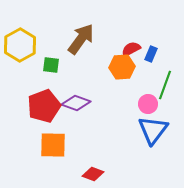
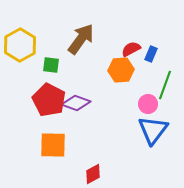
orange hexagon: moved 1 px left, 3 px down
red pentagon: moved 5 px right, 6 px up; rotated 24 degrees counterclockwise
red diamond: rotated 50 degrees counterclockwise
